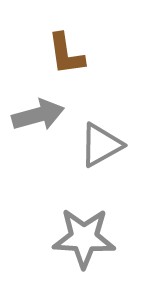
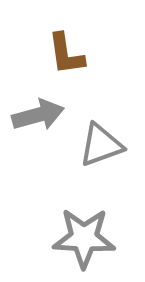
gray triangle: rotated 9 degrees clockwise
